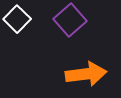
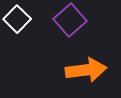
orange arrow: moved 4 px up
